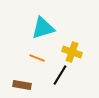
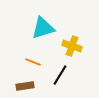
yellow cross: moved 6 px up
orange line: moved 4 px left, 4 px down
brown rectangle: moved 3 px right, 1 px down; rotated 18 degrees counterclockwise
